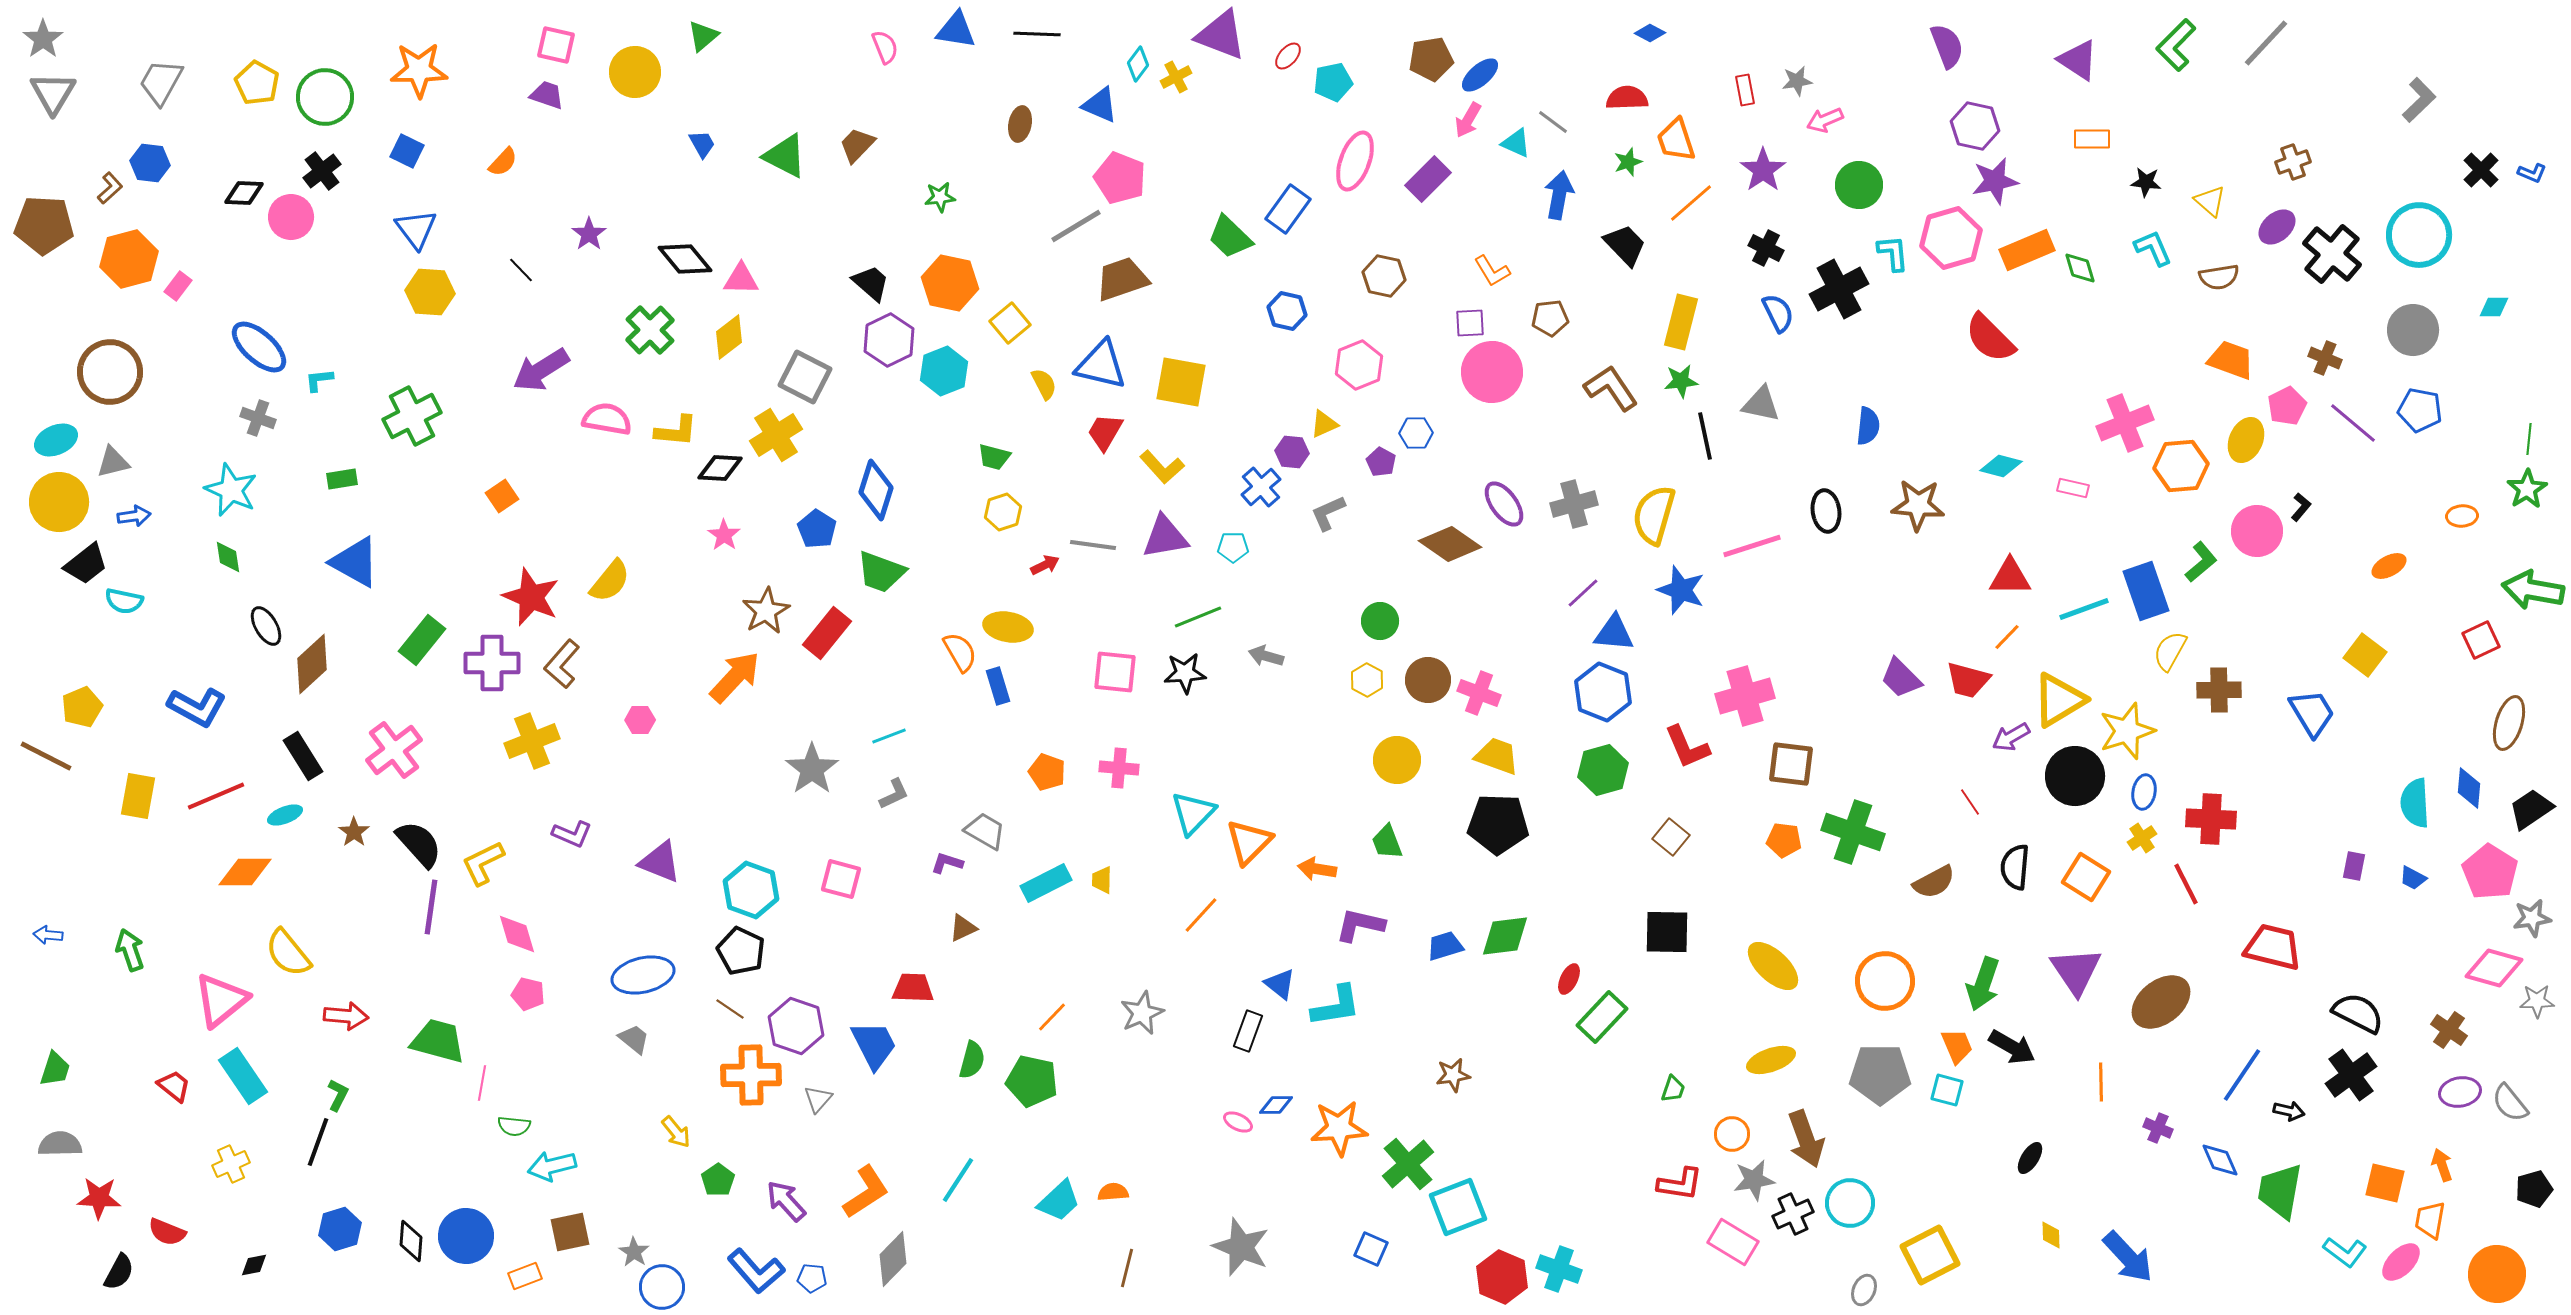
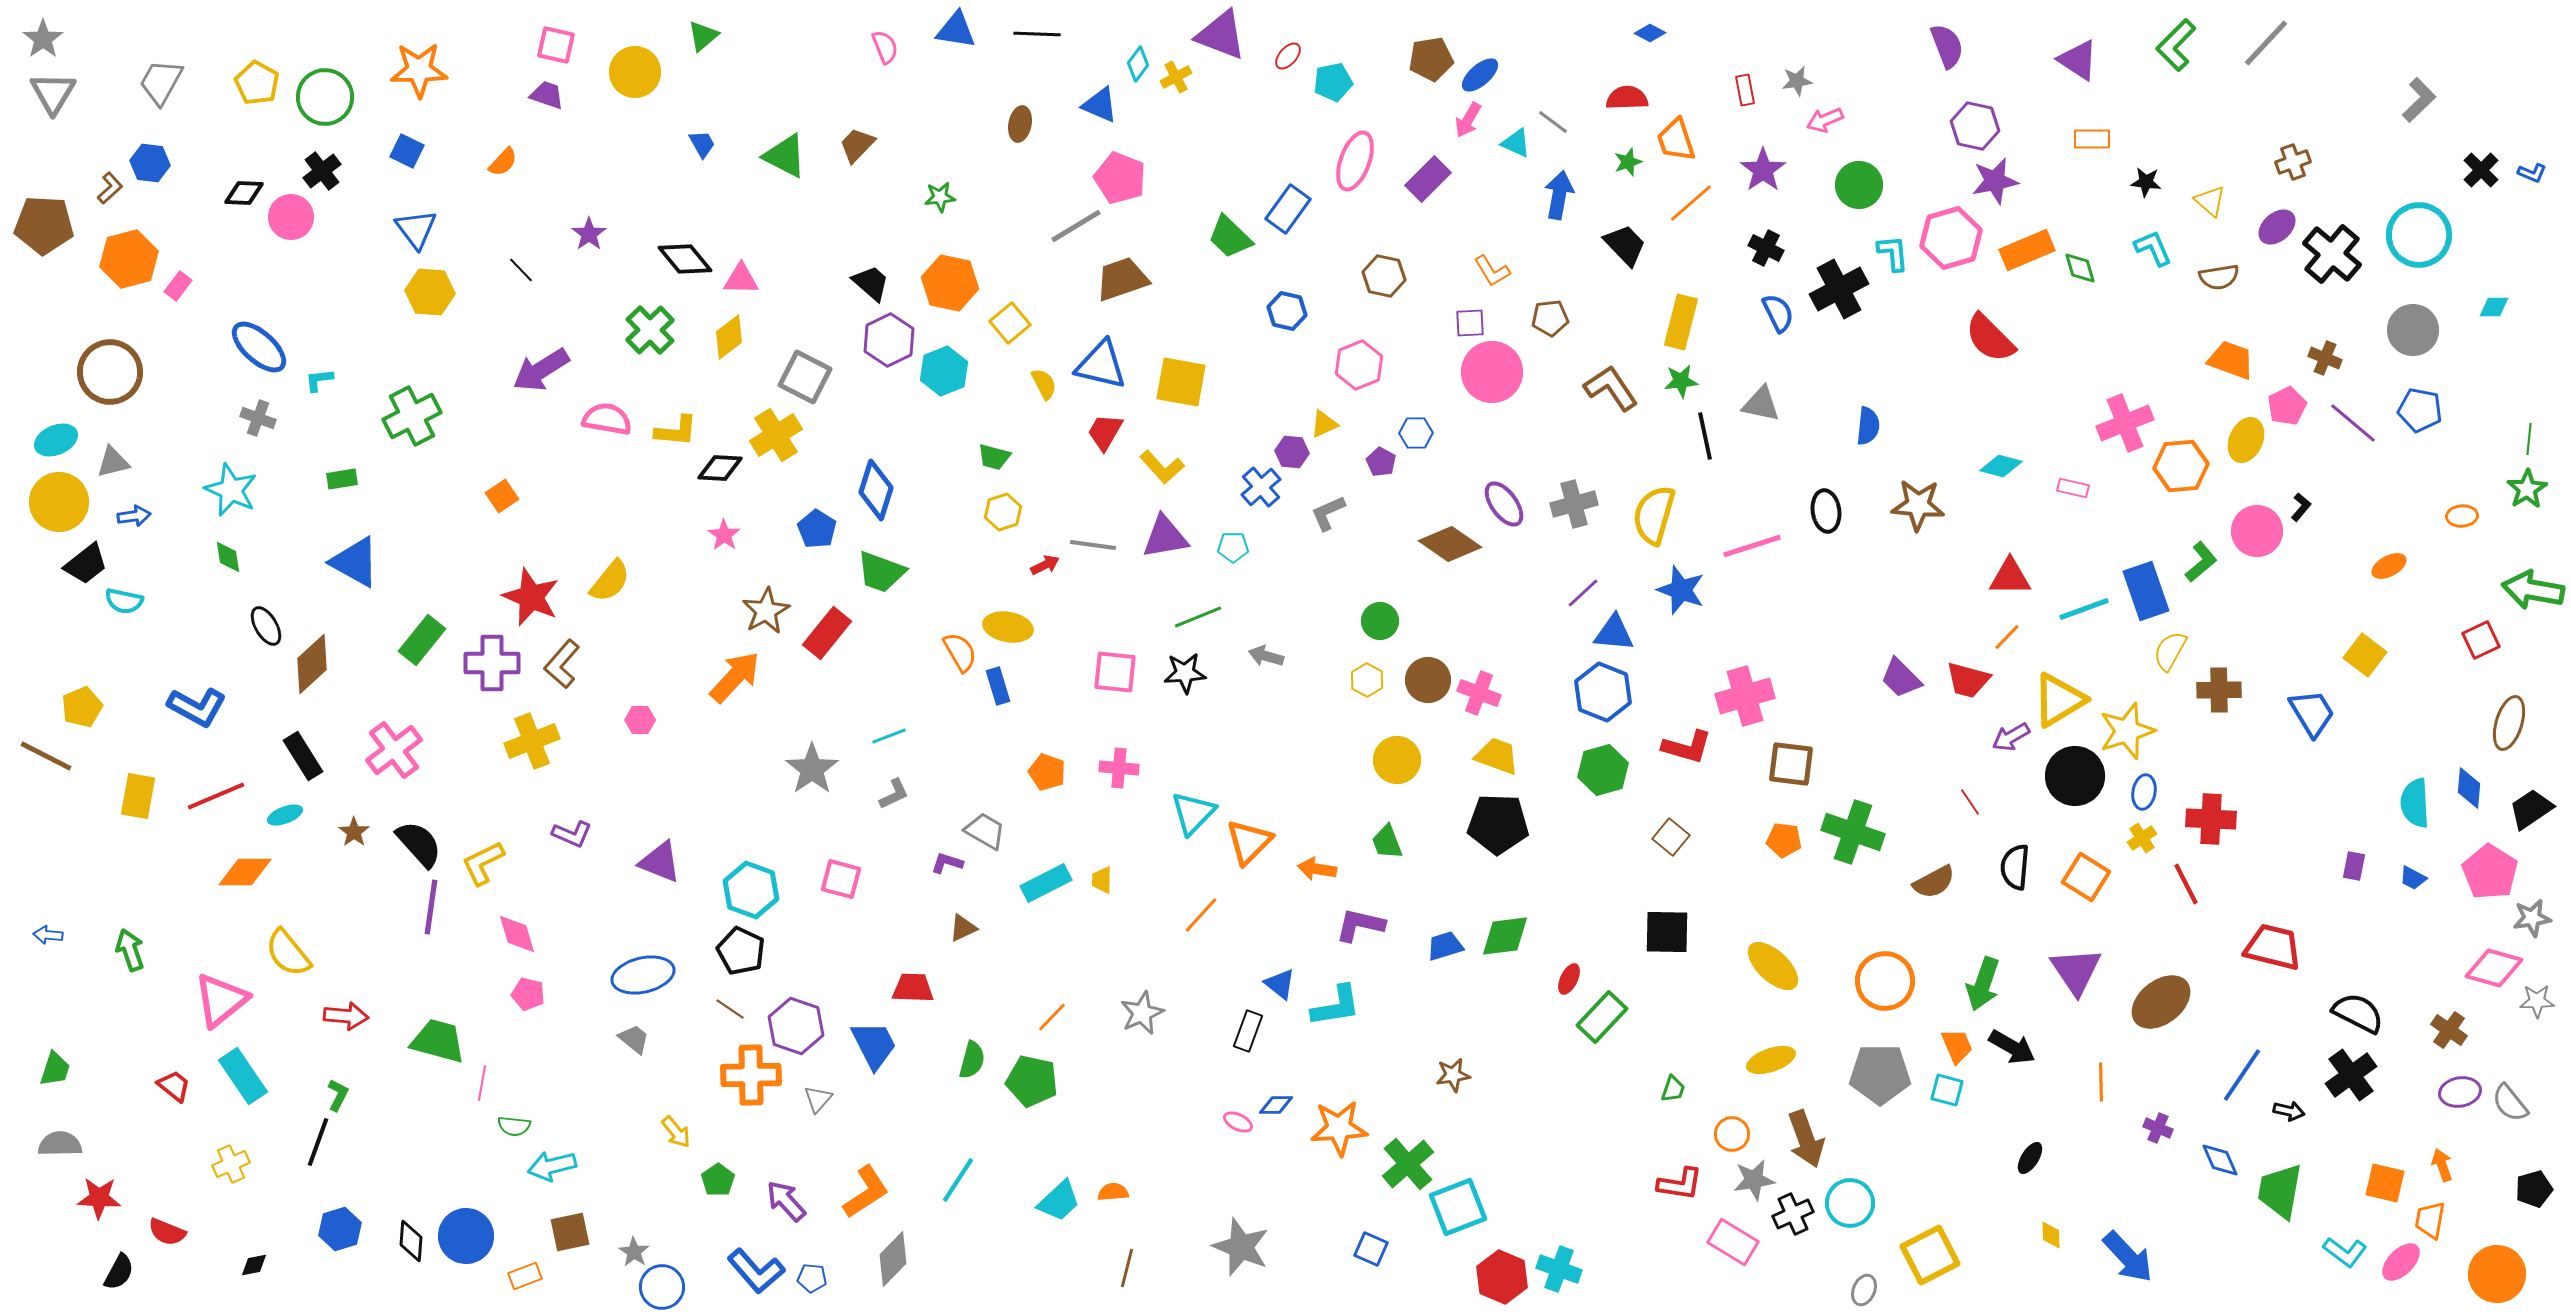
red L-shape at (1687, 747): rotated 51 degrees counterclockwise
